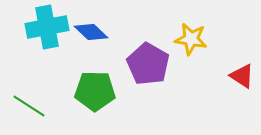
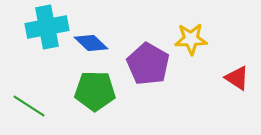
blue diamond: moved 11 px down
yellow star: rotated 12 degrees counterclockwise
red triangle: moved 5 px left, 2 px down
